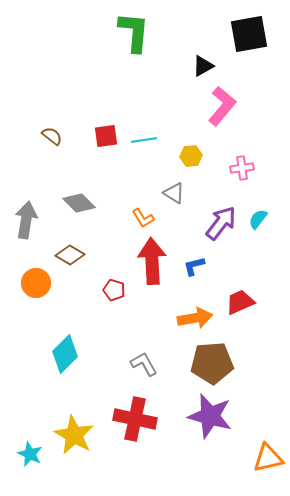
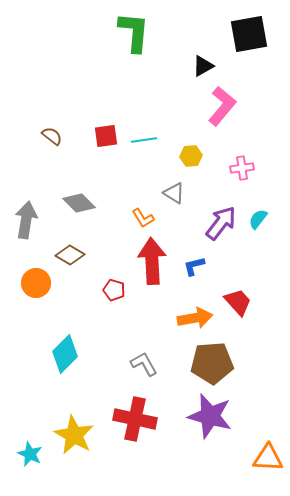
red trapezoid: moved 2 px left; rotated 72 degrees clockwise
orange triangle: rotated 16 degrees clockwise
